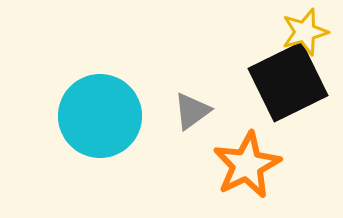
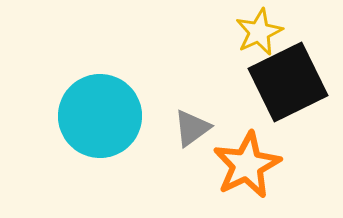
yellow star: moved 46 px left; rotated 9 degrees counterclockwise
gray triangle: moved 17 px down
